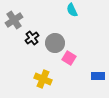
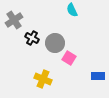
black cross: rotated 24 degrees counterclockwise
